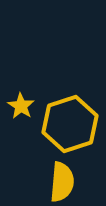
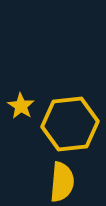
yellow hexagon: rotated 12 degrees clockwise
